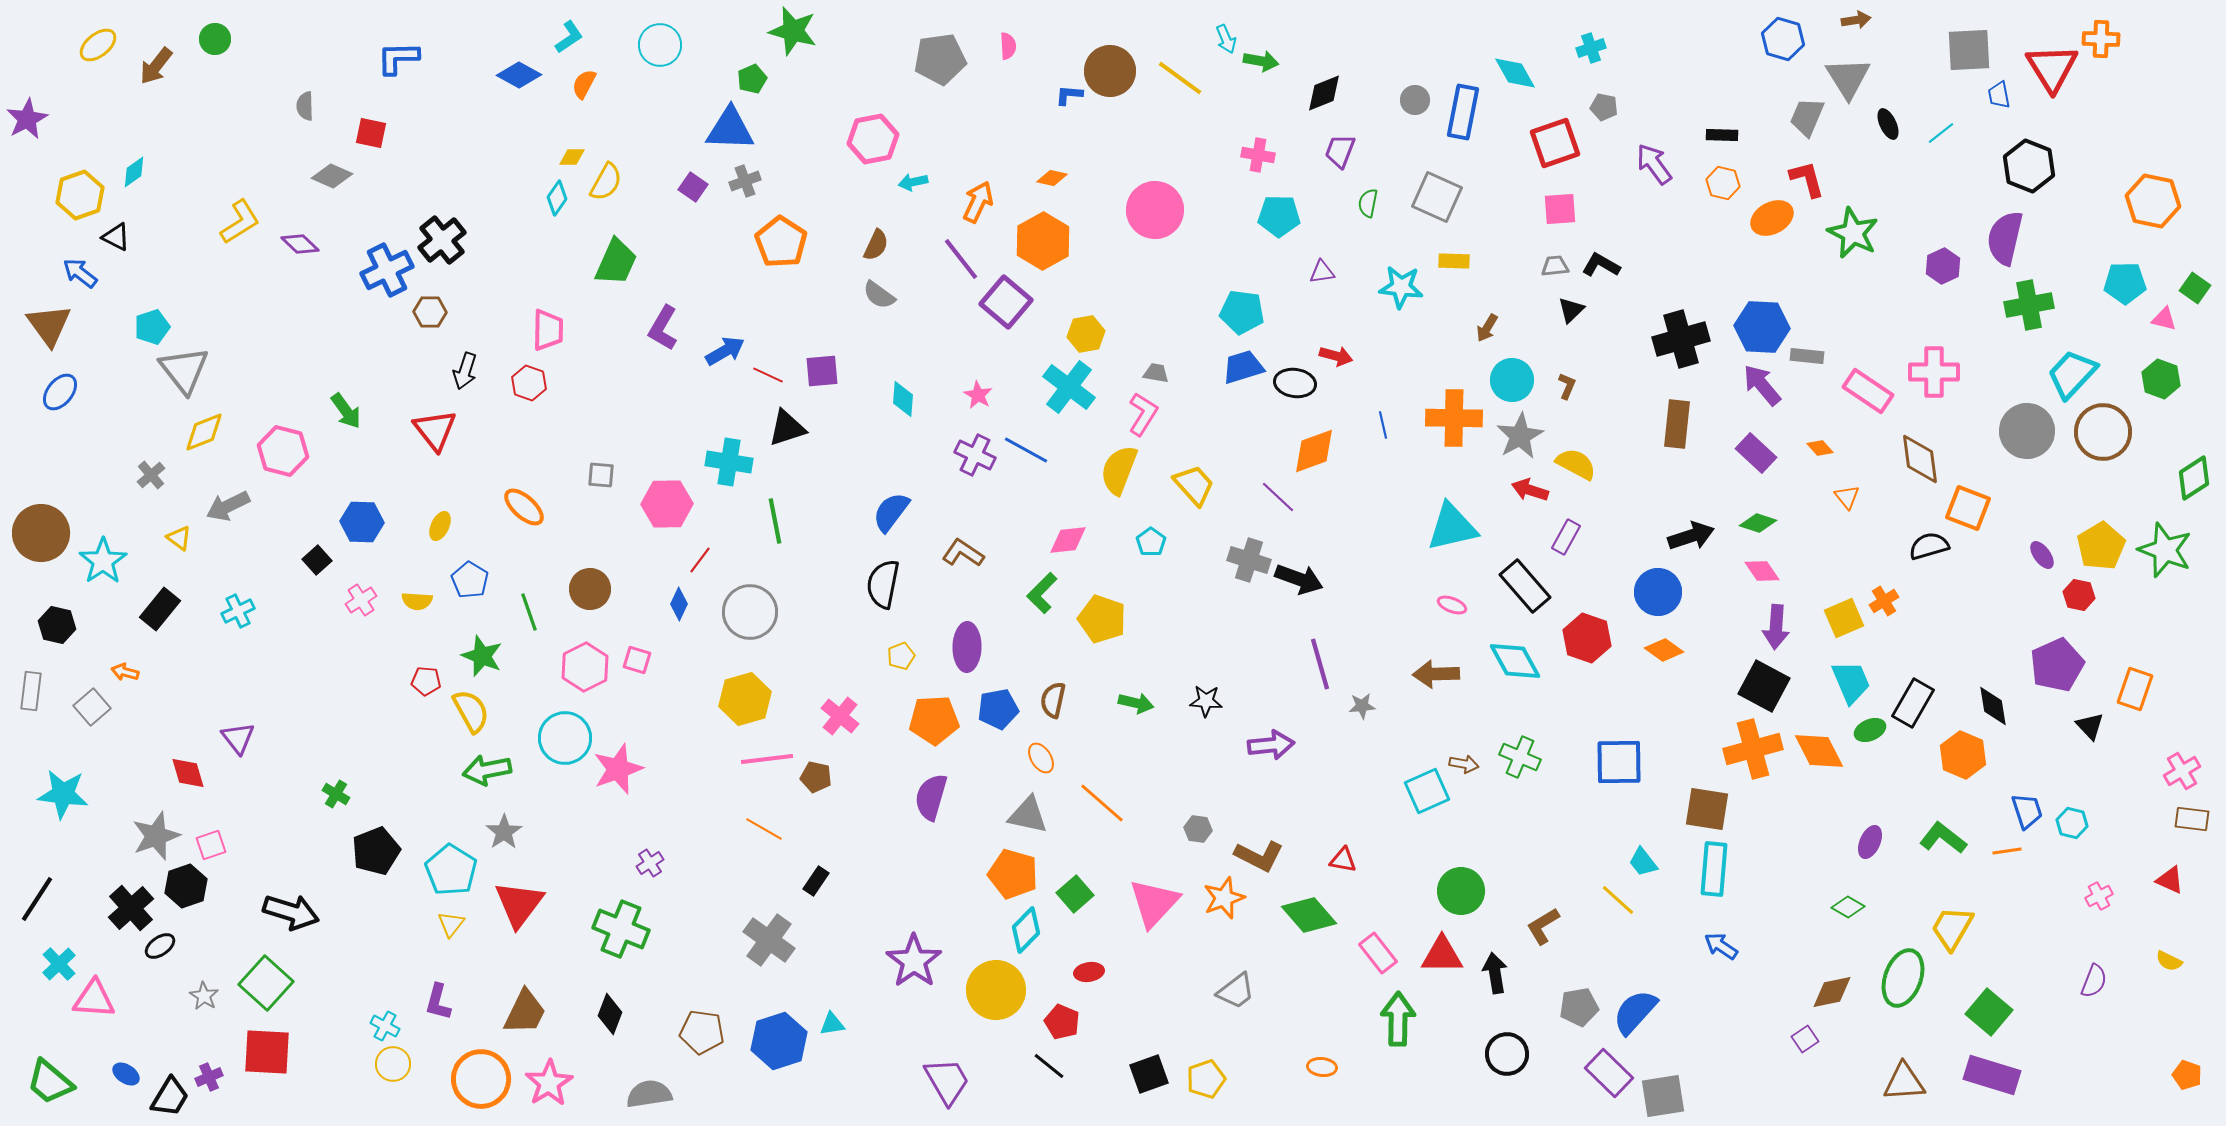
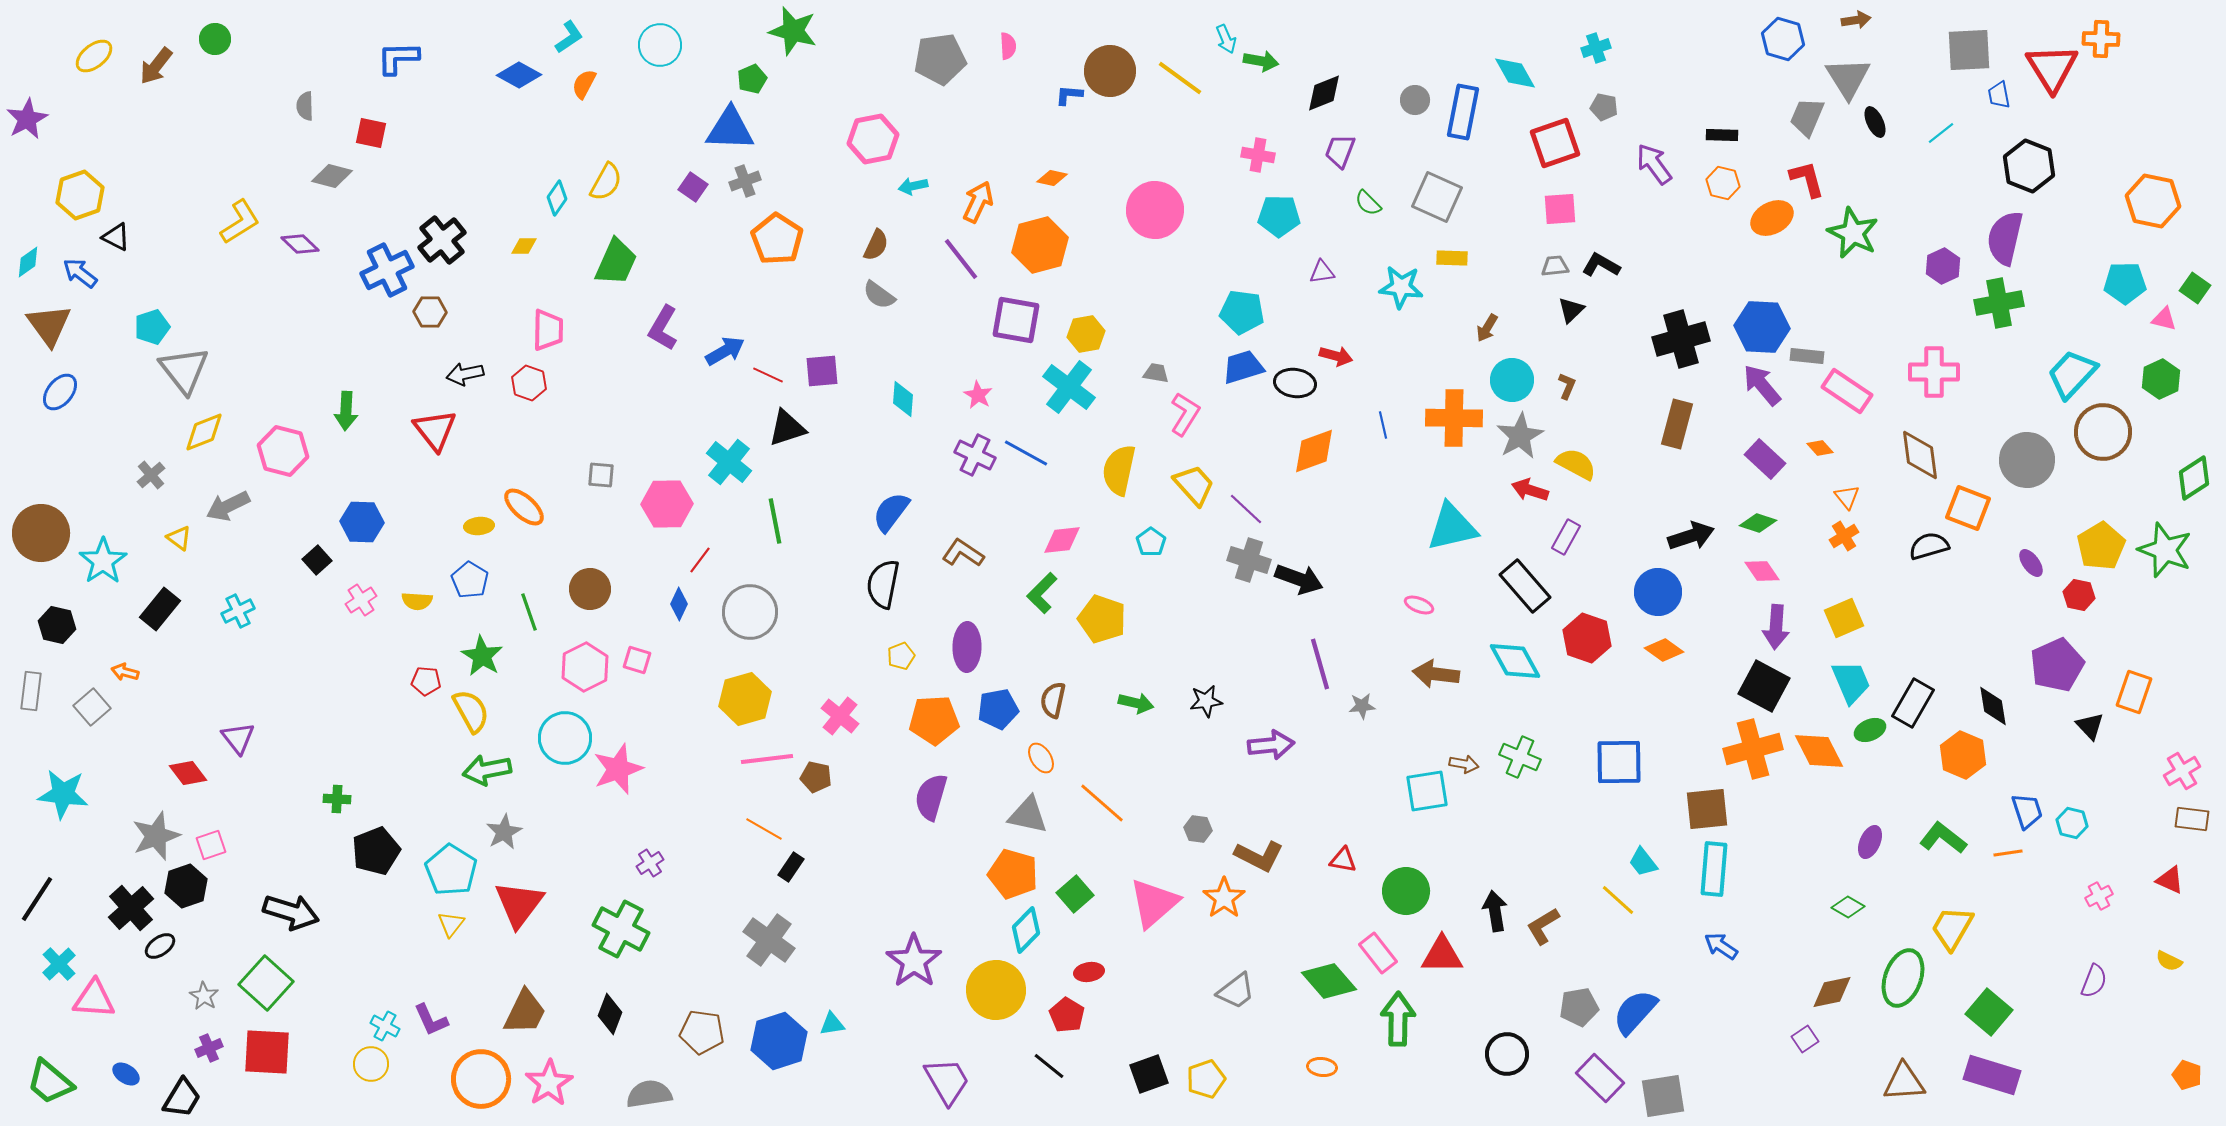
yellow ellipse at (98, 45): moved 4 px left, 11 px down
cyan cross at (1591, 48): moved 5 px right
black ellipse at (1888, 124): moved 13 px left, 2 px up
yellow diamond at (572, 157): moved 48 px left, 89 px down
cyan diamond at (134, 172): moved 106 px left, 90 px down
gray diamond at (332, 176): rotated 9 degrees counterclockwise
cyan arrow at (913, 182): moved 4 px down
green semicircle at (1368, 203): rotated 56 degrees counterclockwise
orange hexagon at (1043, 241): moved 3 px left, 4 px down; rotated 14 degrees clockwise
orange pentagon at (781, 242): moved 4 px left, 3 px up
yellow rectangle at (1454, 261): moved 2 px left, 3 px up
purple square at (1006, 302): moved 10 px right, 18 px down; rotated 30 degrees counterclockwise
green cross at (2029, 305): moved 30 px left, 2 px up
black arrow at (465, 371): moved 3 px down; rotated 60 degrees clockwise
green hexagon at (2161, 379): rotated 15 degrees clockwise
pink rectangle at (1868, 391): moved 21 px left
green arrow at (346, 411): rotated 39 degrees clockwise
pink L-shape at (1143, 414): moved 42 px right
brown rectangle at (1677, 424): rotated 9 degrees clockwise
gray circle at (2027, 431): moved 29 px down
blue line at (1026, 450): moved 3 px down
purple rectangle at (1756, 453): moved 9 px right, 6 px down
brown diamond at (1920, 459): moved 4 px up
cyan cross at (729, 462): rotated 30 degrees clockwise
yellow semicircle at (1119, 470): rotated 9 degrees counterclockwise
purple line at (1278, 497): moved 32 px left, 12 px down
yellow ellipse at (440, 526): moved 39 px right; rotated 60 degrees clockwise
pink diamond at (1068, 540): moved 6 px left
purple ellipse at (2042, 555): moved 11 px left, 8 px down
orange cross at (1884, 601): moved 40 px left, 65 px up
pink ellipse at (1452, 605): moved 33 px left
green star at (482, 656): rotated 9 degrees clockwise
brown arrow at (1436, 674): rotated 9 degrees clockwise
orange rectangle at (2135, 689): moved 1 px left, 3 px down
black star at (1206, 701): rotated 12 degrees counterclockwise
red diamond at (188, 773): rotated 21 degrees counterclockwise
cyan square at (1427, 791): rotated 15 degrees clockwise
green cross at (336, 794): moved 1 px right, 5 px down; rotated 28 degrees counterclockwise
brown square at (1707, 809): rotated 15 degrees counterclockwise
gray star at (504, 832): rotated 6 degrees clockwise
orange line at (2007, 851): moved 1 px right, 2 px down
black rectangle at (816, 881): moved 25 px left, 14 px up
green circle at (1461, 891): moved 55 px left
orange star at (1224, 898): rotated 15 degrees counterclockwise
pink triangle at (1154, 903): rotated 6 degrees clockwise
green diamond at (1309, 915): moved 20 px right, 66 px down
green cross at (621, 929): rotated 6 degrees clockwise
black arrow at (1495, 973): moved 62 px up
purple L-shape at (438, 1002): moved 7 px left, 18 px down; rotated 39 degrees counterclockwise
red pentagon at (1062, 1022): moved 5 px right, 7 px up; rotated 8 degrees clockwise
yellow circle at (393, 1064): moved 22 px left
purple rectangle at (1609, 1073): moved 9 px left, 5 px down
purple cross at (209, 1077): moved 29 px up
black trapezoid at (170, 1097): moved 12 px right, 1 px down
